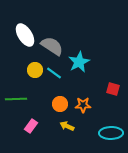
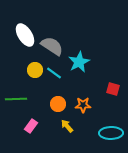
orange circle: moved 2 px left
yellow arrow: rotated 24 degrees clockwise
